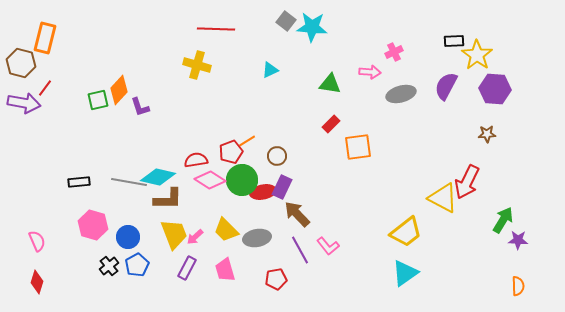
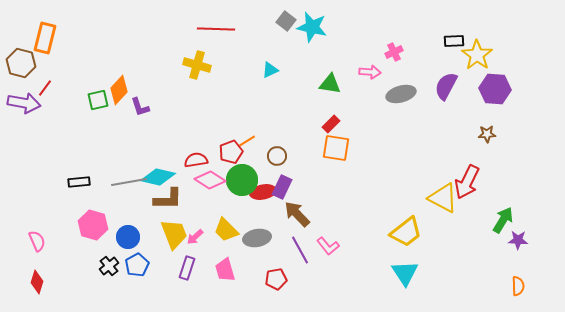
cyan star at (312, 27): rotated 8 degrees clockwise
orange square at (358, 147): moved 22 px left, 1 px down; rotated 16 degrees clockwise
gray line at (129, 182): rotated 20 degrees counterclockwise
purple rectangle at (187, 268): rotated 10 degrees counterclockwise
cyan triangle at (405, 273): rotated 28 degrees counterclockwise
